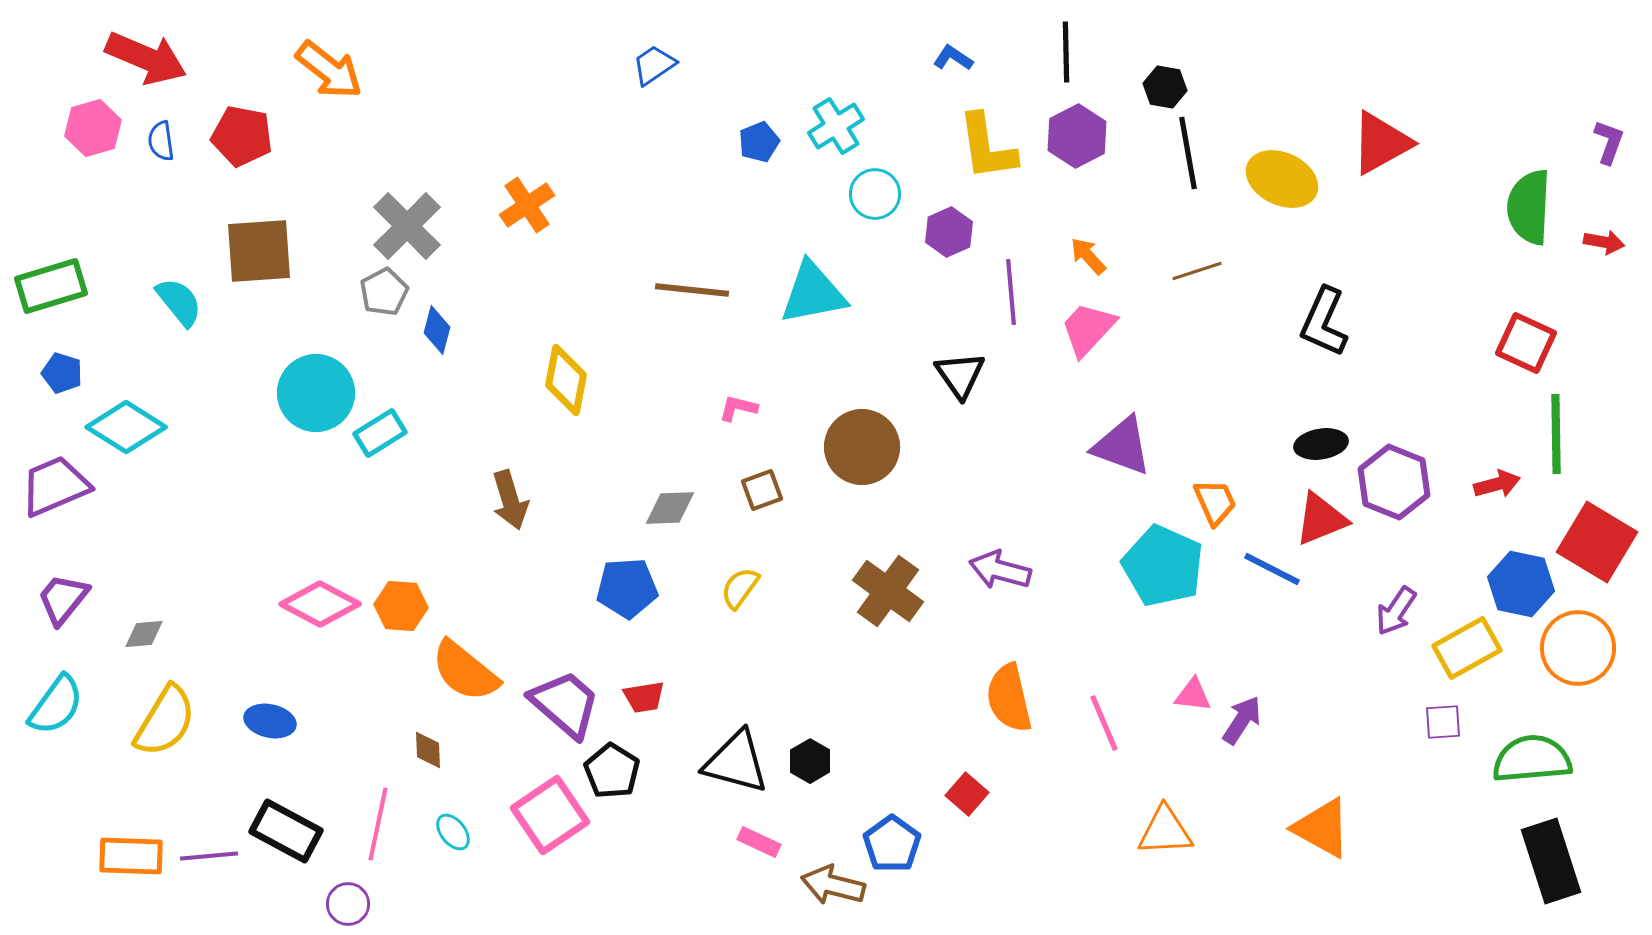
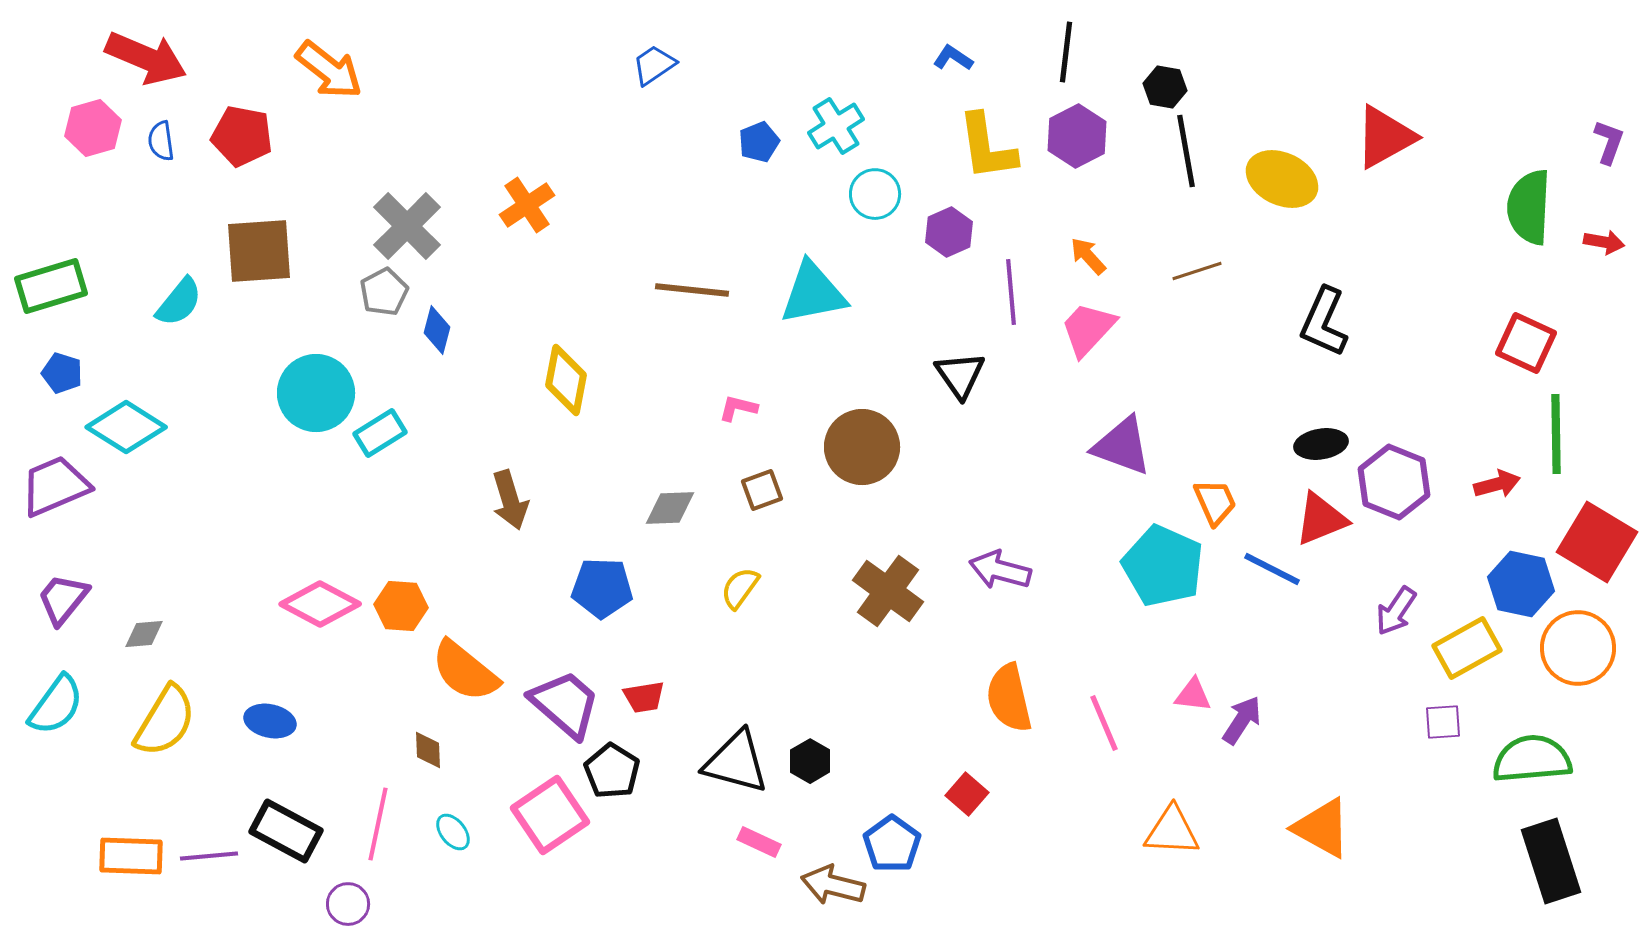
black line at (1066, 52): rotated 8 degrees clockwise
red triangle at (1381, 143): moved 4 px right, 6 px up
black line at (1188, 153): moved 2 px left, 2 px up
cyan semicircle at (179, 302): rotated 78 degrees clockwise
blue pentagon at (627, 588): moved 25 px left; rotated 6 degrees clockwise
orange triangle at (1165, 831): moved 7 px right; rotated 6 degrees clockwise
